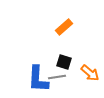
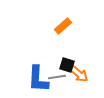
orange rectangle: moved 1 px left, 1 px up
black square: moved 3 px right, 3 px down
orange arrow: moved 11 px left, 1 px down
